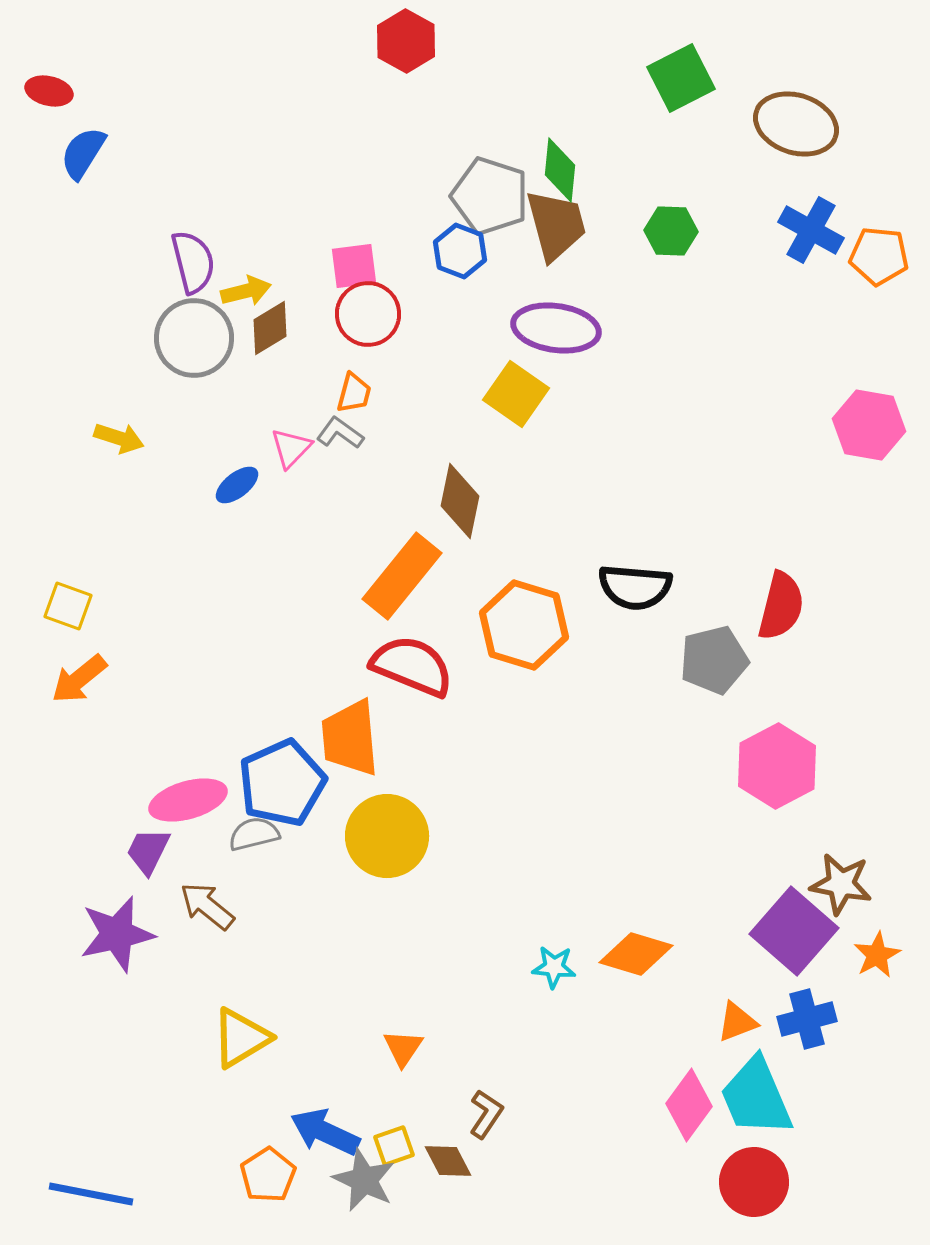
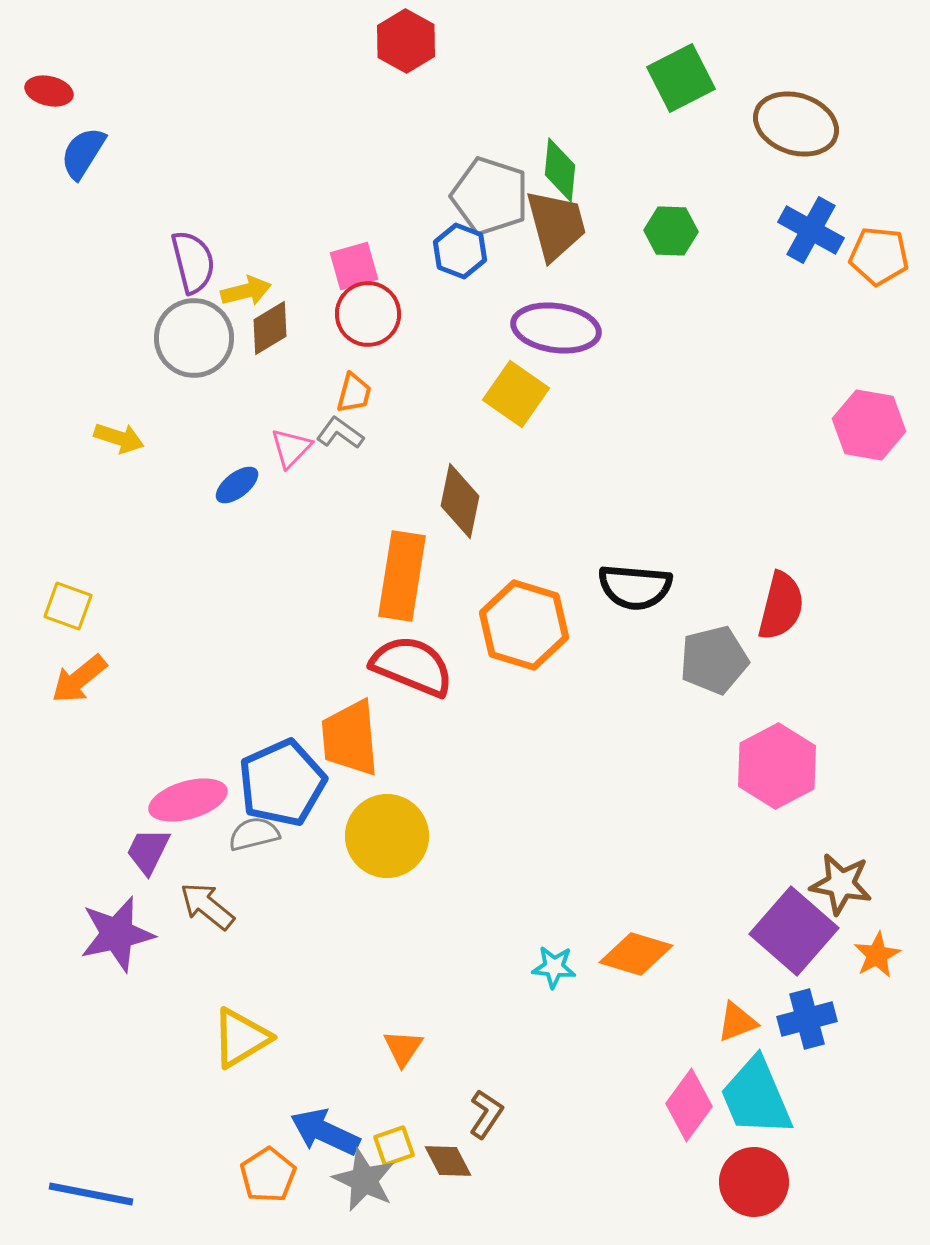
pink square at (354, 266): rotated 9 degrees counterclockwise
orange rectangle at (402, 576): rotated 30 degrees counterclockwise
